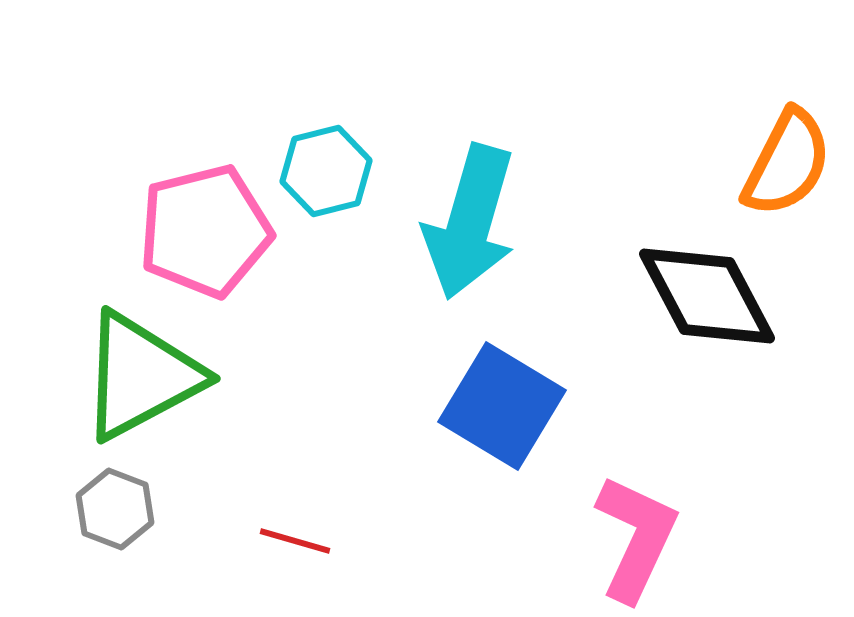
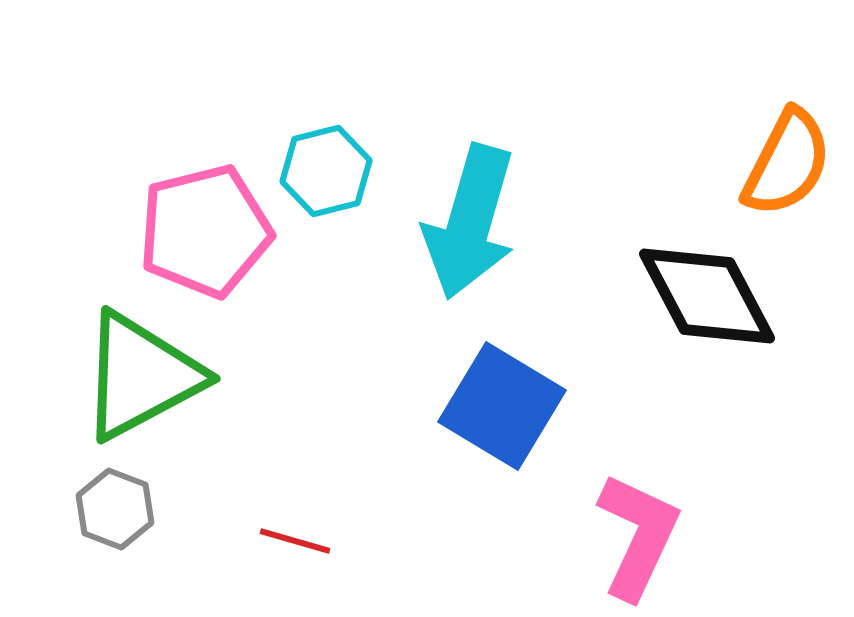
pink L-shape: moved 2 px right, 2 px up
